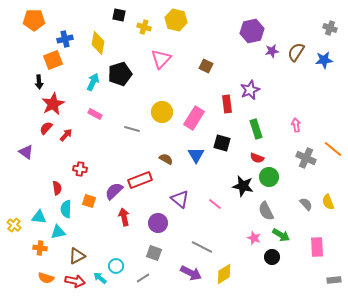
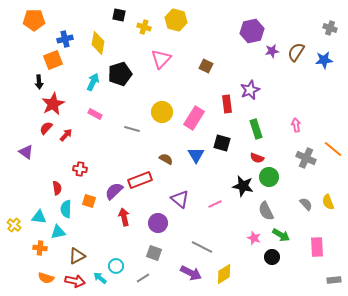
pink line at (215, 204): rotated 64 degrees counterclockwise
